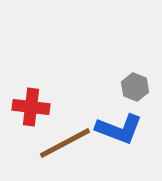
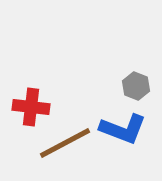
gray hexagon: moved 1 px right, 1 px up
blue L-shape: moved 4 px right
